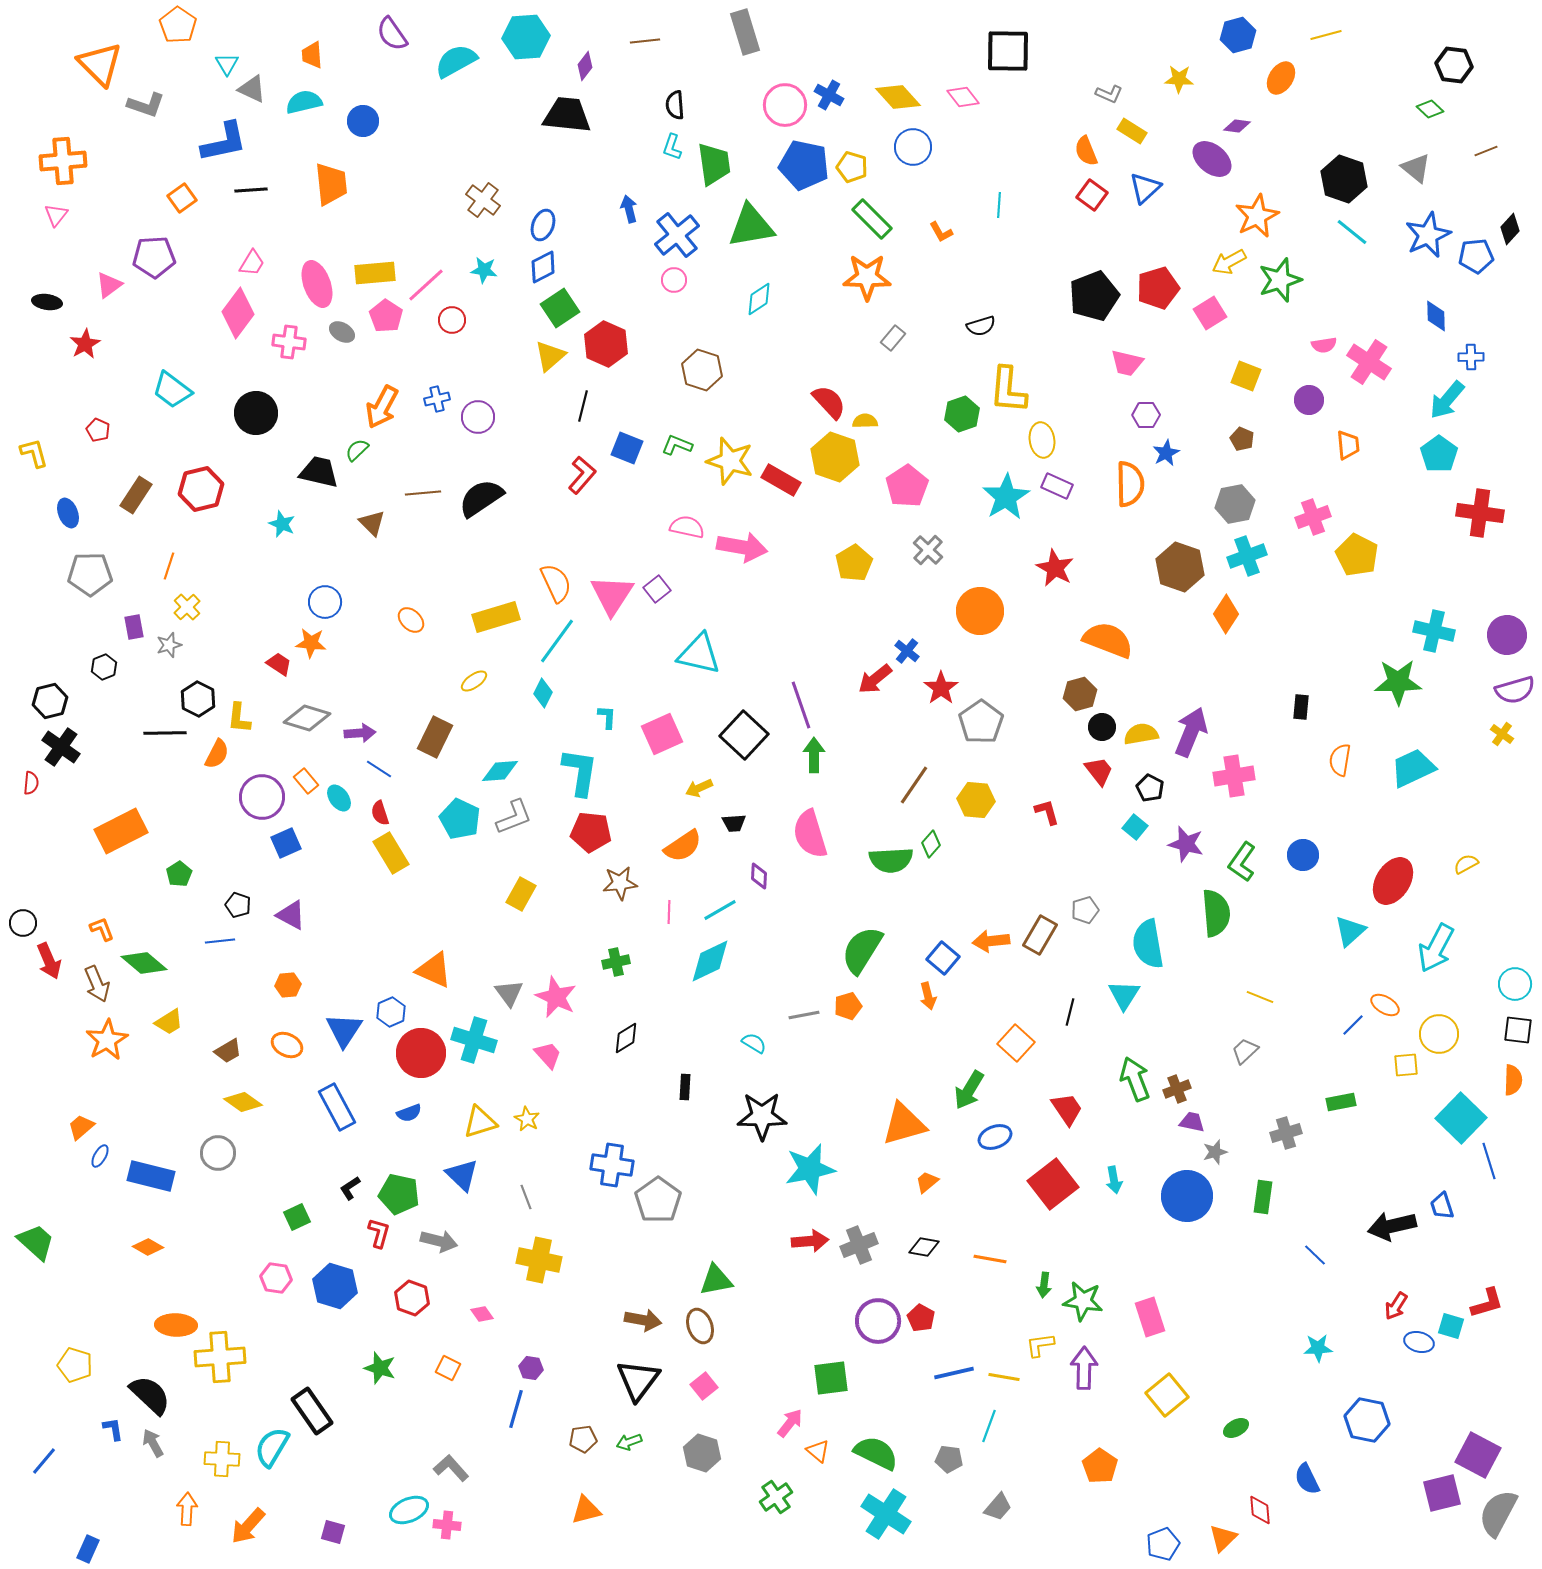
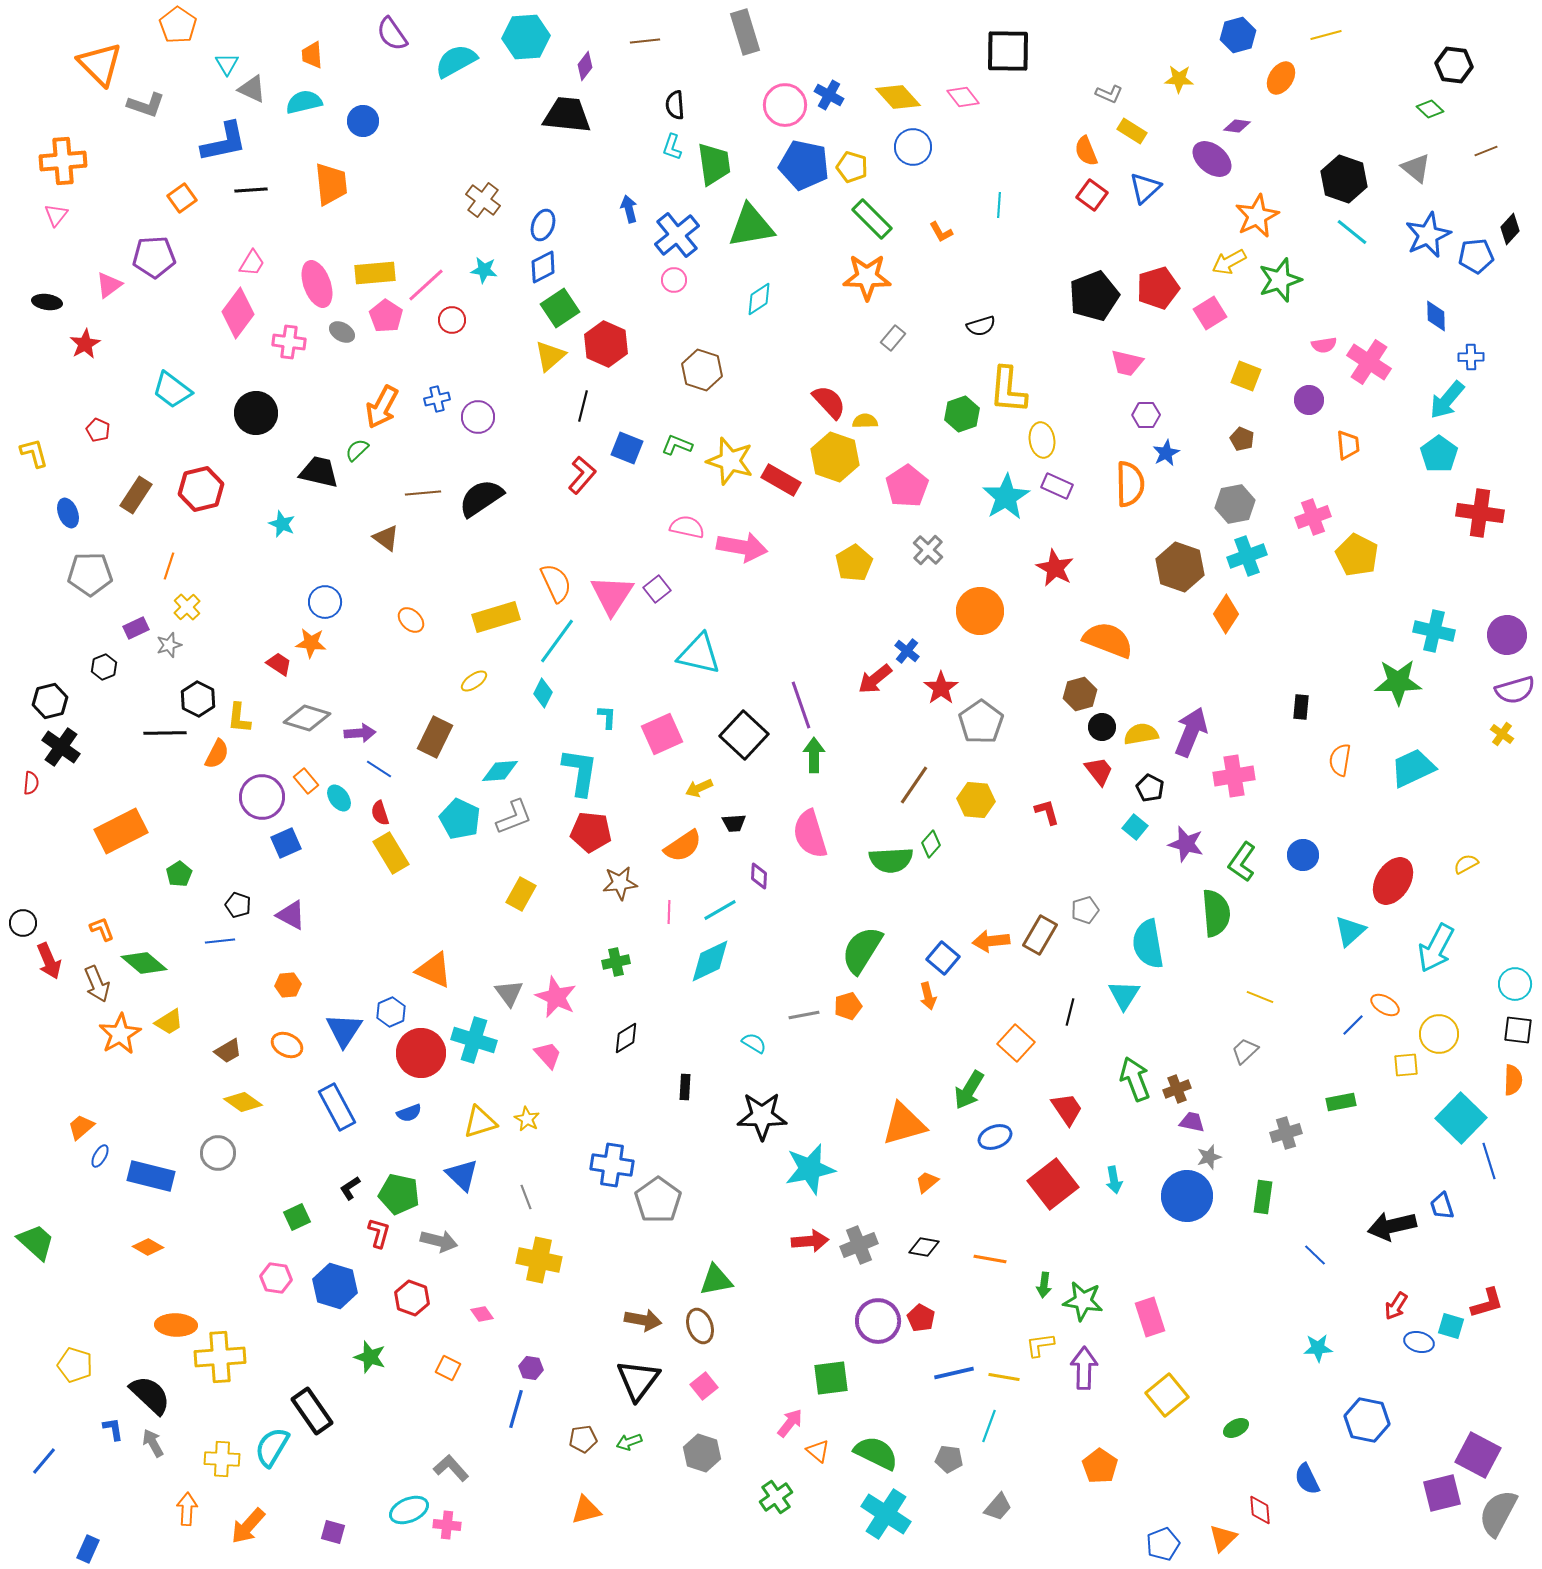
brown triangle at (372, 523): moved 14 px right, 15 px down; rotated 8 degrees counterclockwise
purple rectangle at (134, 627): moved 2 px right, 1 px down; rotated 75 degrees clockwise
orange star at (107, 1040): moved 13 px right, 6 px up
gray star at (1215, 1152): moved 6 px left, 5 px down
green star at (380, 1368): moved 10 px left, 11 px up
